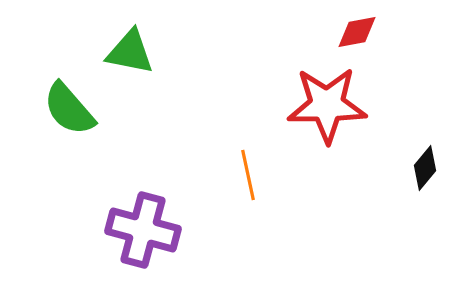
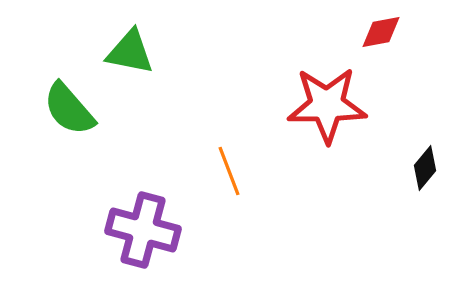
red diamond: moved 24 px right
orange line: moved 19 px left, 4 px up; rotated 9 degrees counterclockwise
